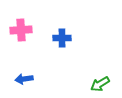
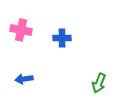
pink cross: rotated 15 degrees clockwise
green arrow: moved 1 px left, 1 px up; rotated 36 degrees counterclockwise
